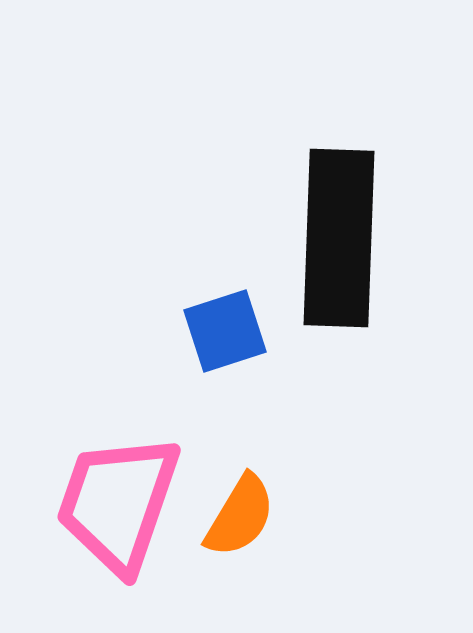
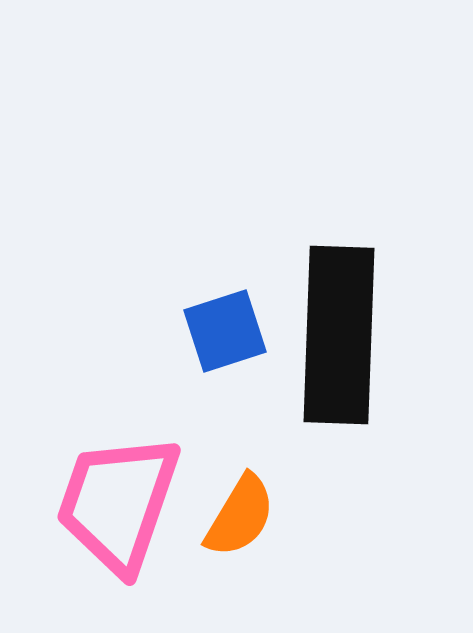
black rectangle: moved 97 px down
